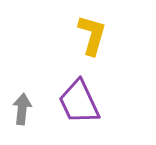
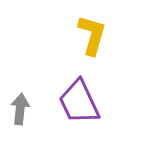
gray arrow: moved 2 px left
